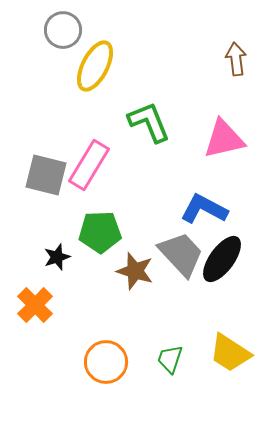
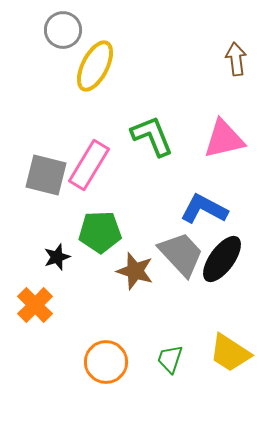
green L-shape: moved 3 px right, 14 px down
